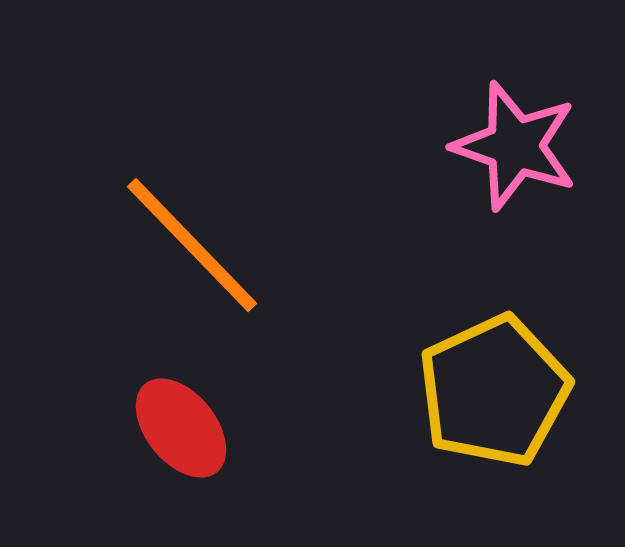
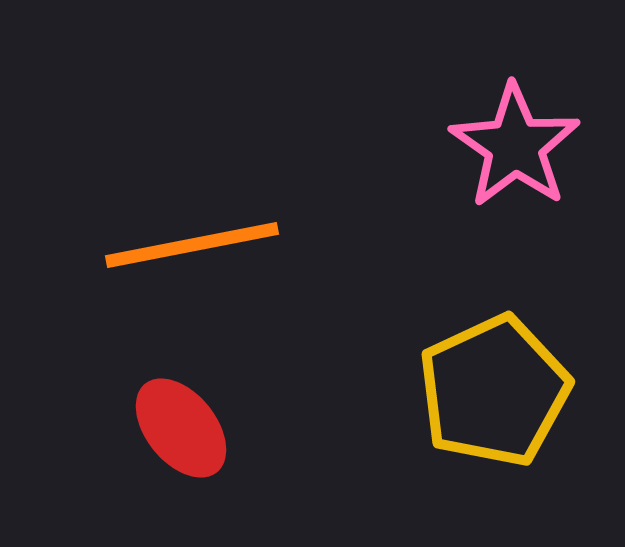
pink star: rotated 16 degrees clockwise
orange line: rotated 57 degrees counterclockwise
